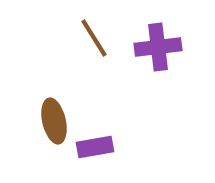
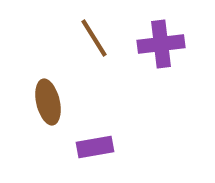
purple cross: moved 3 px right, 3 px up
brown ellipse: moved 6 px left, 19 px up
